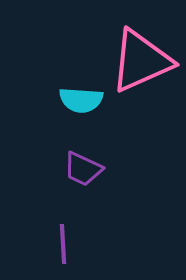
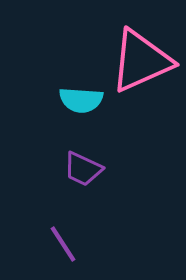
purple line: rotated 30 degrees counterclockwise
